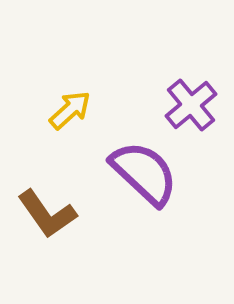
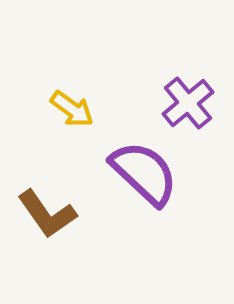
purple cross: moved 3 px left, 2 px up
yellow arrow: moved 2 px right, 1 px up; rotated 78 degrees clockwise
